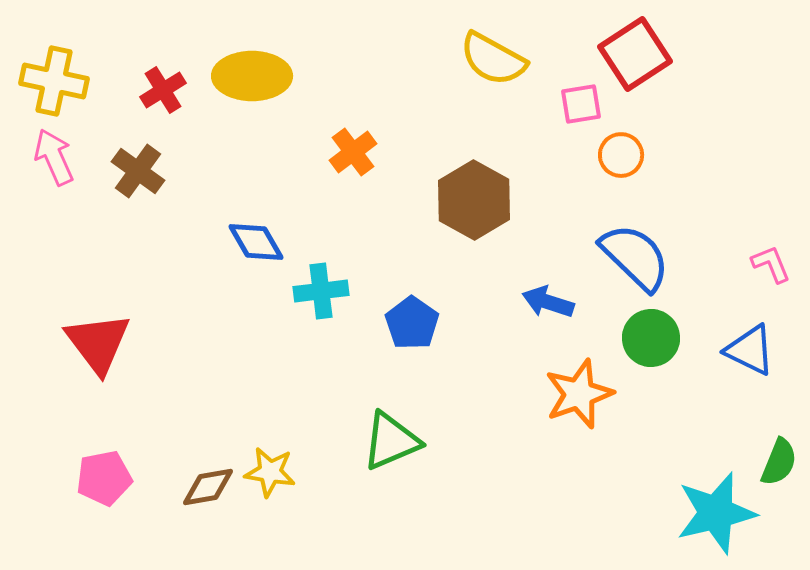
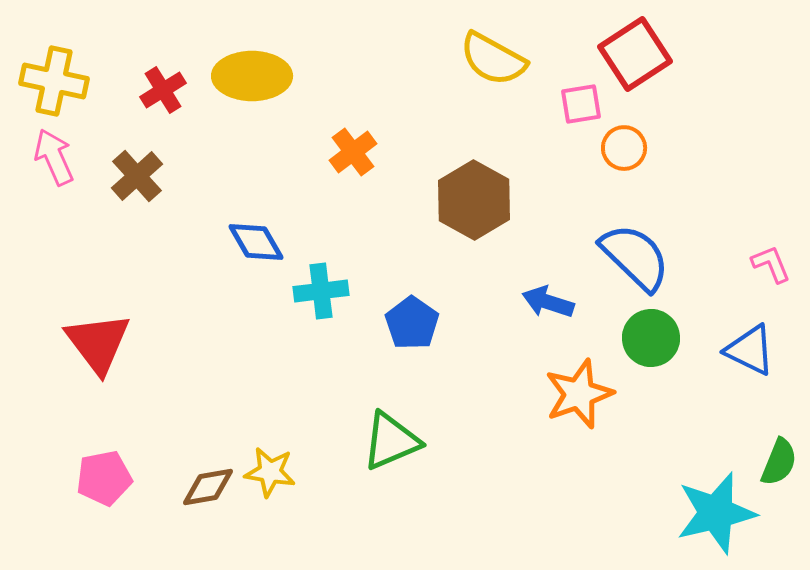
orange circle: moved 3 px right, 7 px up
brown cross: moved 1 px left, 5 px down; rotated 12 degrees clockwise
